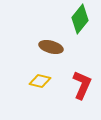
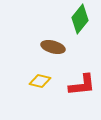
brown ellipse: moved 2 px right
red L-shape: rotated 60 degrees clockwise
